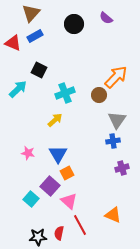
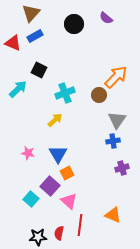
red line: rotated 35 degrees clockwise
